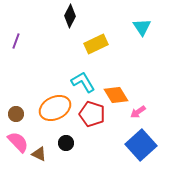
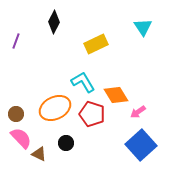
black diamond: moved 16 px left, 6 px down
cyan triangle: moved 1 px right
pink semicircle: moved 3 px right, 4 px up
